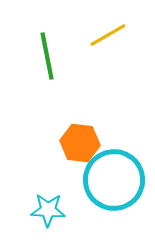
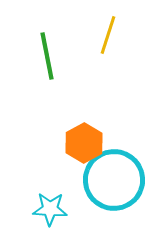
yellow line: rotated 42 degrees counterclockwise
orange hexagon: moved 4 px right; rotated 24 degrees clockwise
cyan star: moved 2 px right, 1 px up
